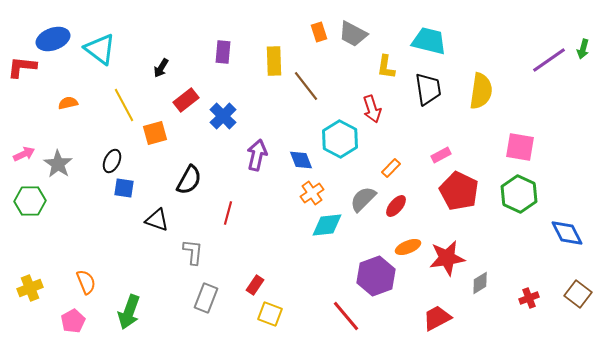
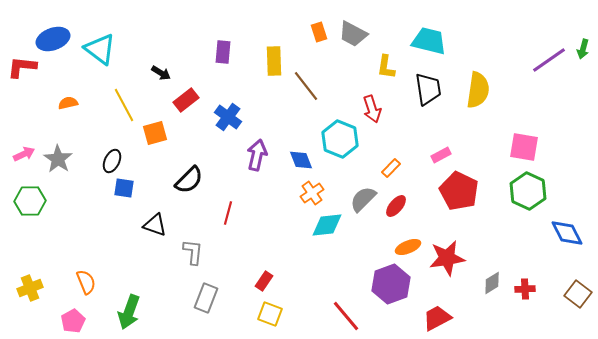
black arrow at (161, 68): moved 5 px down; rotated 90 degrees counterclockwise
yellow semicircle at (481, 91): moved 3 px left, 1 px up
blue cross at (223, 116): moved 5 px right, 1 px down; rotated 8 degrees counterclockwise
cyan hexagon at (340, 139): rotated 6 degrees counterclockwise
pink square at (520, 147): moved 4 px right
gray star at (58, 164): moved 5 px up
black semicircle at (189, 180): rotated 16 degrees clockwise
green hexagon at (519, 194): moved 9 px right, 3 px up
black triangle at (157, 220): moved 2 px left, 5 px down
purple hexagon at (376, 276): moved 15 px right, 8 px down
gray diamond at (480, 283): moved 12 px right
red rectangle at (255, 285): moved 9 px right, 4 px up
red cross at (529, 298): moved 4 px left, 9 px up; rotated 18 degrees clockwise
